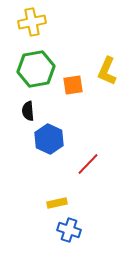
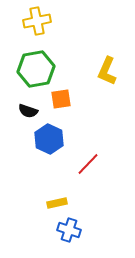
yellow cross: moved 5 px right, 1 px up
orange square: moved 12 px left, 14 px down
black semicircle: rotated 66 degrees counterclockwise
